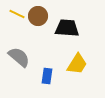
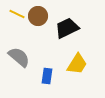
black trapezoid: rotated 30 degrees counterclockwise
